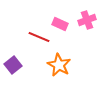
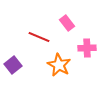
pink cross: moved 28 px down; rotated 18 degrees clockwise
pink rectangle: moved 7 px right, 1 px up; rotated 28 degrees clockwise
